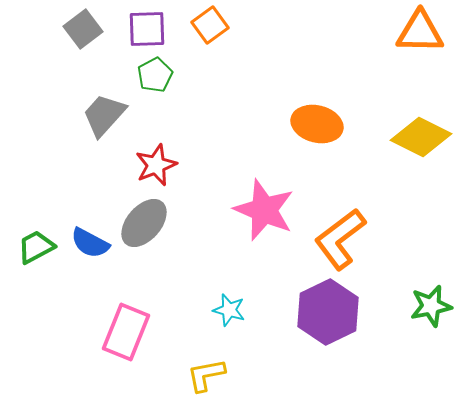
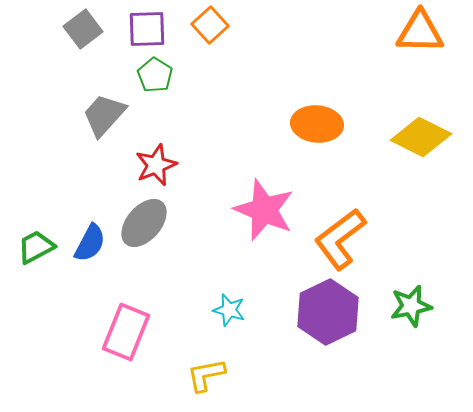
orange square: rotated 6 degrees counterclockwise
green pentagon: rotated 12 degrees counterclockwise
orange ellipse: rotated 9 degrees counterclockwise
blue semicircle: rotated 90 degrees counterclockwise
green star: moved 20 px left
